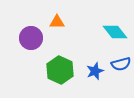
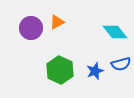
orange triangle: rotated 28 degrees counterclockwise
purple circle: moved 10 px up
